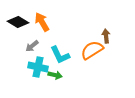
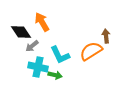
black diamond: moved 3 px right, 10 px down; rotated 25 degrees clockwise
orange semicircle: moved 1 px left, 1 px down
